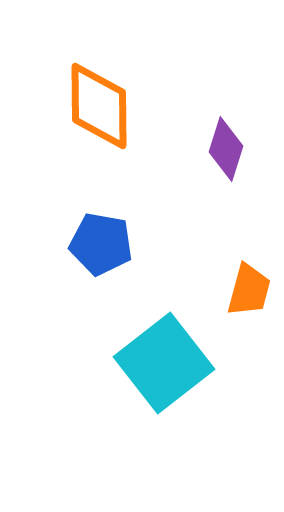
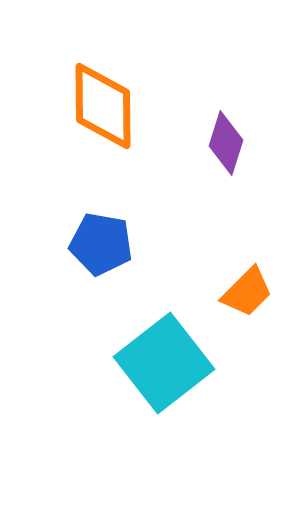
orange diamond: moved 4 px right
purple diamond: moved 6 px up
orange trapezoid: moved 2 px left, 2 px down; rotated 30 degrees clockwise
